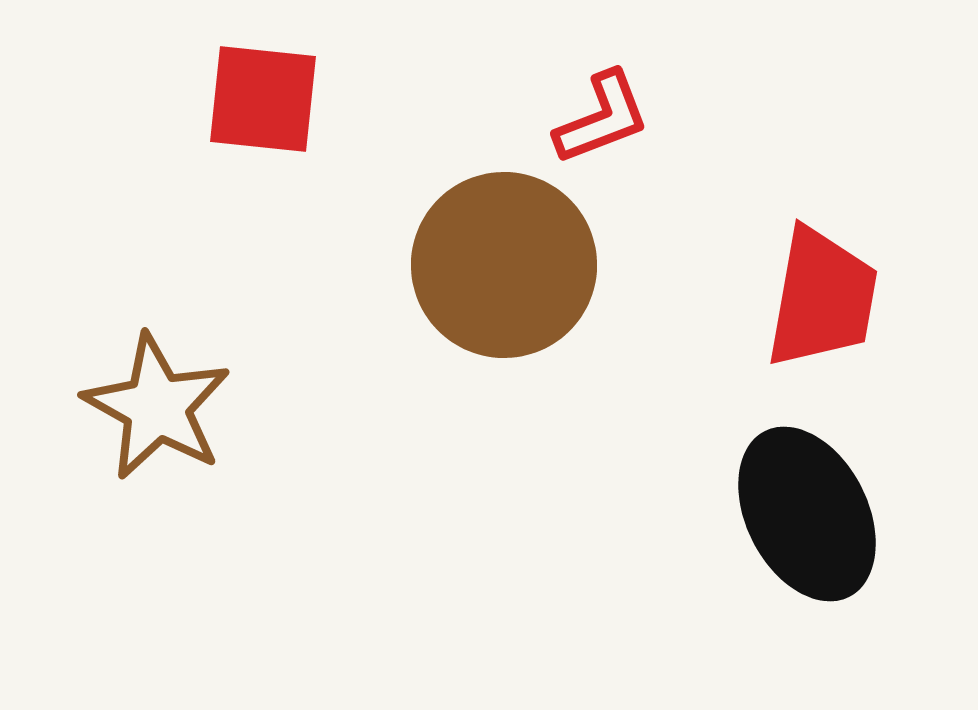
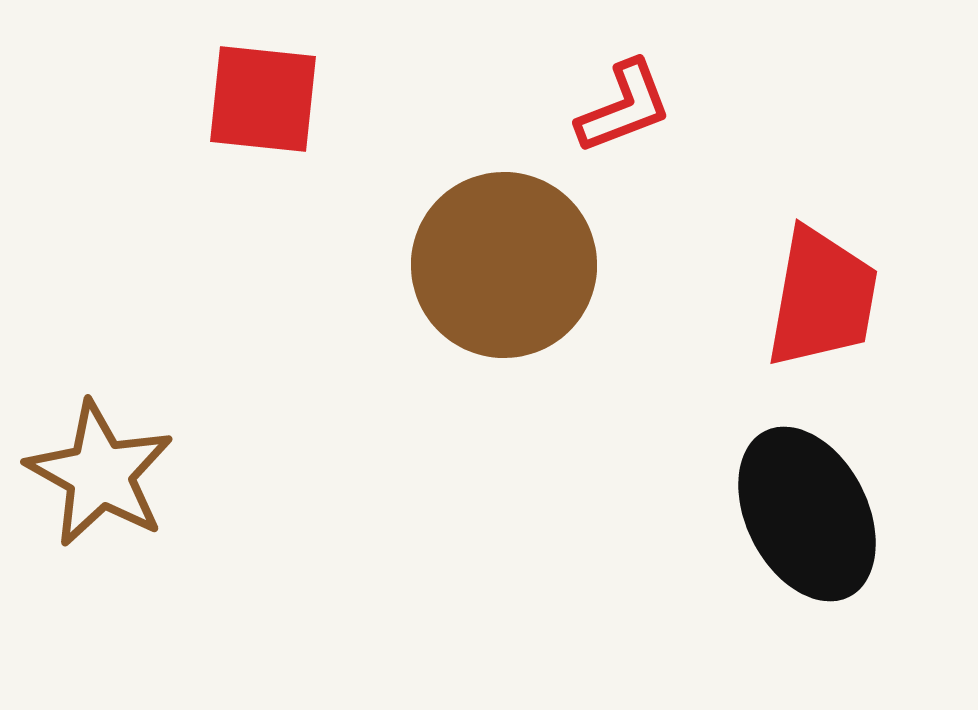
red L-shape: moved 22 px right, 11 px up
brown star: moved 57 px left, 67 px down
